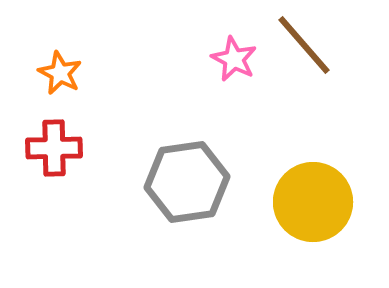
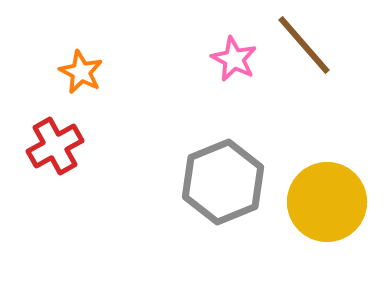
orange star: moved 21 px right, 1 px up
red cross: moved 1 px right, 2 px up; rotated 28 degrees counterclockwise
gray hexagon: moved 36 px right; rotated 14 degrees counterclockwise
yellow circle: moved 14 px right
